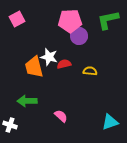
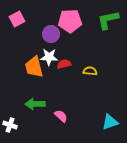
purple circle: moved 28 px left, 2 px up
white star: rotated 12 degrees counterclockwise
green arrow: moved 8 px right, 3 px down
